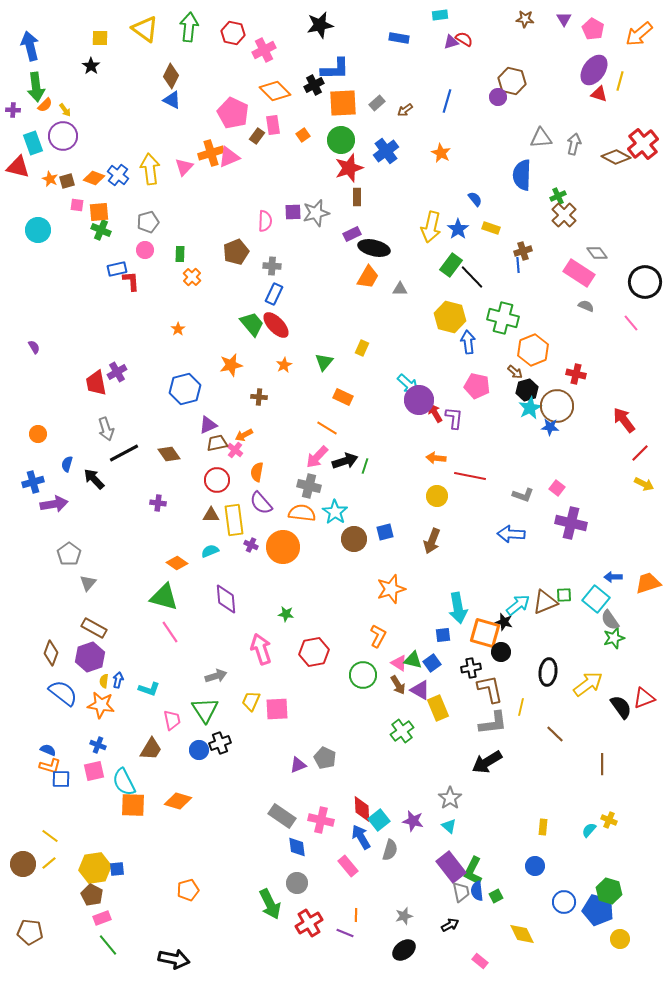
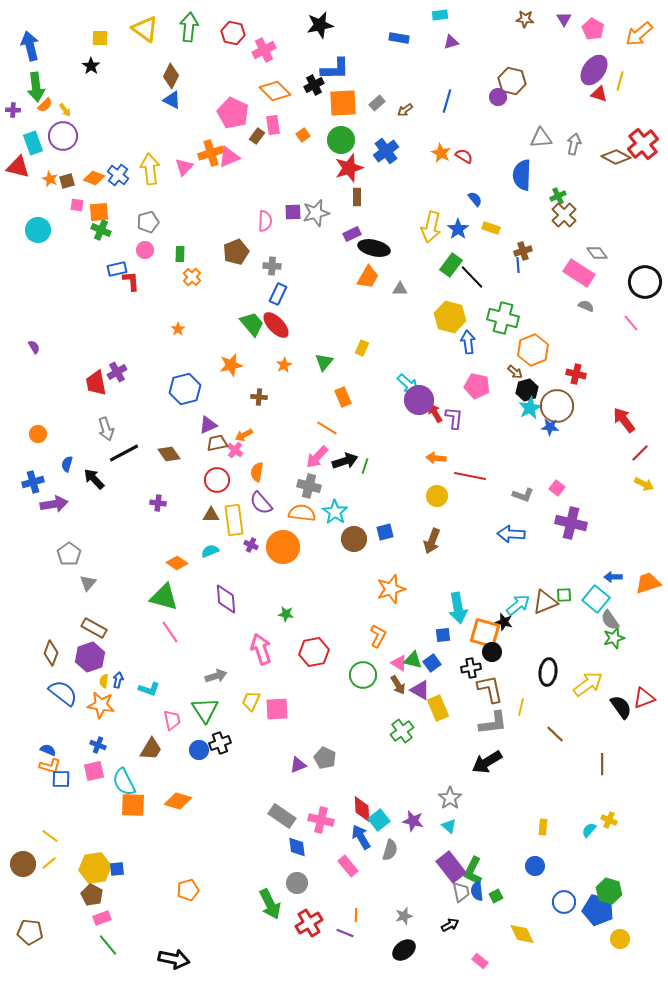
red semicircle at (464, 39): moved 117 px down
blue rectangle at (274, 294): moved 4 px right
orange rectangle at (343, 397): rotated 42 degrees clockwise
black circle at (501, 652): moved 9 px left
